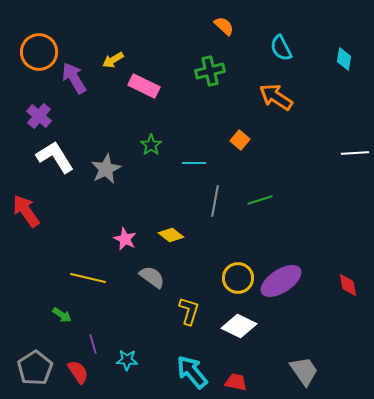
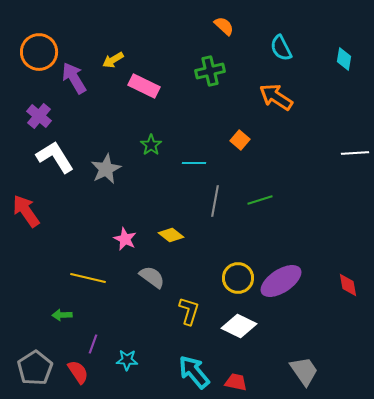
green arrow: rotated 144 degrees clockwise
purple line: rotated 36 degrees clockwise
cyan arrow: moved 2 px right
